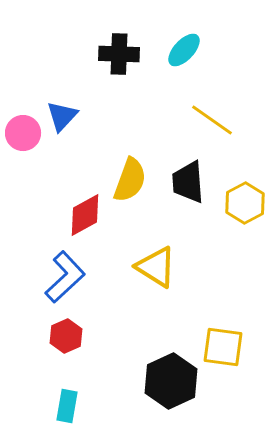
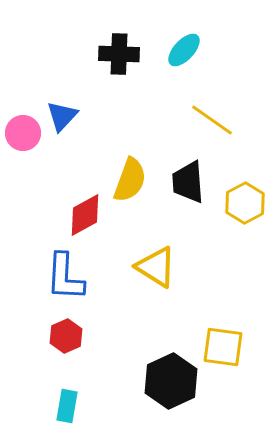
blue L-shape: rotated 136 degrees clockwise
